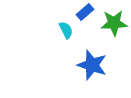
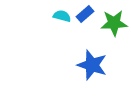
blue rectangle: moved 2 px down
cyan semicircle: moved 4 px left, 14 px up; rotated 48 degrees counterclockwise
